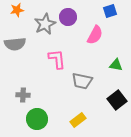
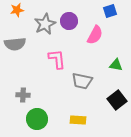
purple circle: moved 1 px right, 4 px down
yellow rectangle: rotated 42 degrees clockwise
